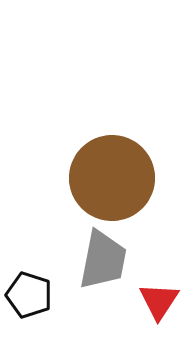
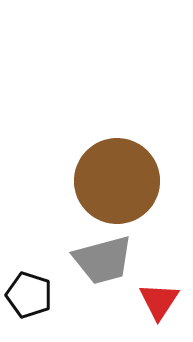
brown circle: moved 5 px right, 3 px down
gray trapezoid: rotated 64 degrees clockwise
